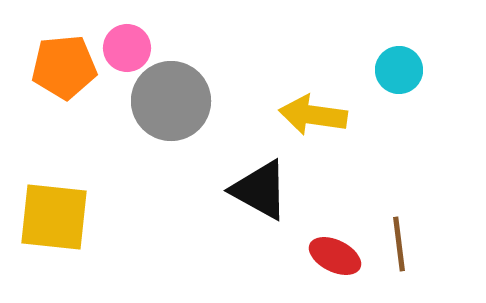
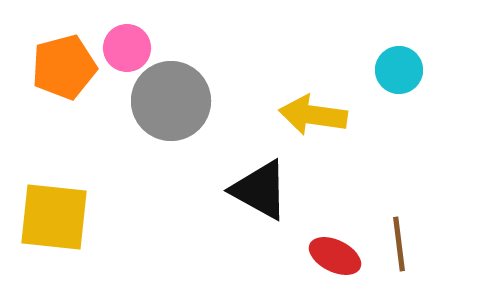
orange pentagon: rotated 10 degrees counterclockwise
